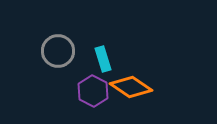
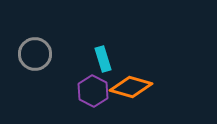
gray circle: moved 23 px left, 3 px down
orange diamond: rotated 18 degrees counterclockwise
